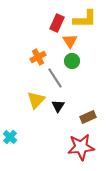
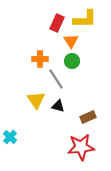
orange triangle: moved 1 px right
orange cross: moved 2 px right, 2 px down; rotated 28 degrees clockwise
gray line: moved 1 px right, 1 px down
yellow triangle: rotated 18 degrees counterclockwise
black triangle: rotated 48 degrees counterclockwise
